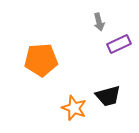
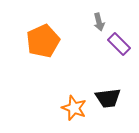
purple rectangle: rotated 70 degrees clockwise
orange pentagon: moved 2 px right, 19 px up; rotated 20 degrees counterclockwise
black trapezoid: moved 2 px down; rotated 8 degrees clockwise
